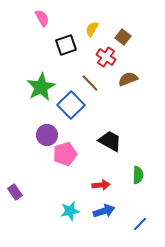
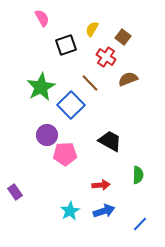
pink pentagon: rotated 15 degrees clockwise
cyan star: rotated 18 degrees counterclockwise
